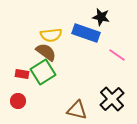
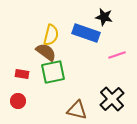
black star: moved 3 px right
yellow semicircle: rotated 70 degrees counterclockwise
pink line: rotated 54 degrees counterclockwise
green square: moved 10 px right; rotated 20 degrees clockwise
